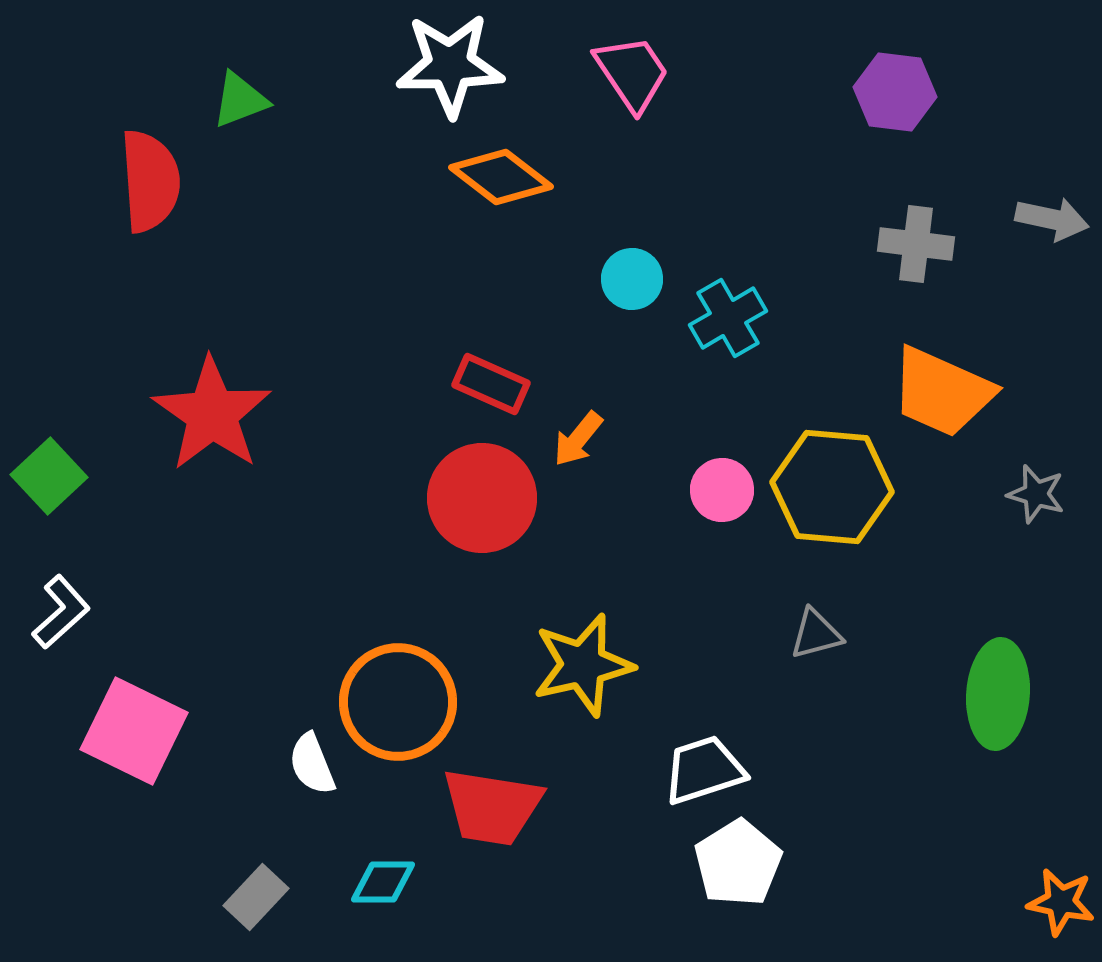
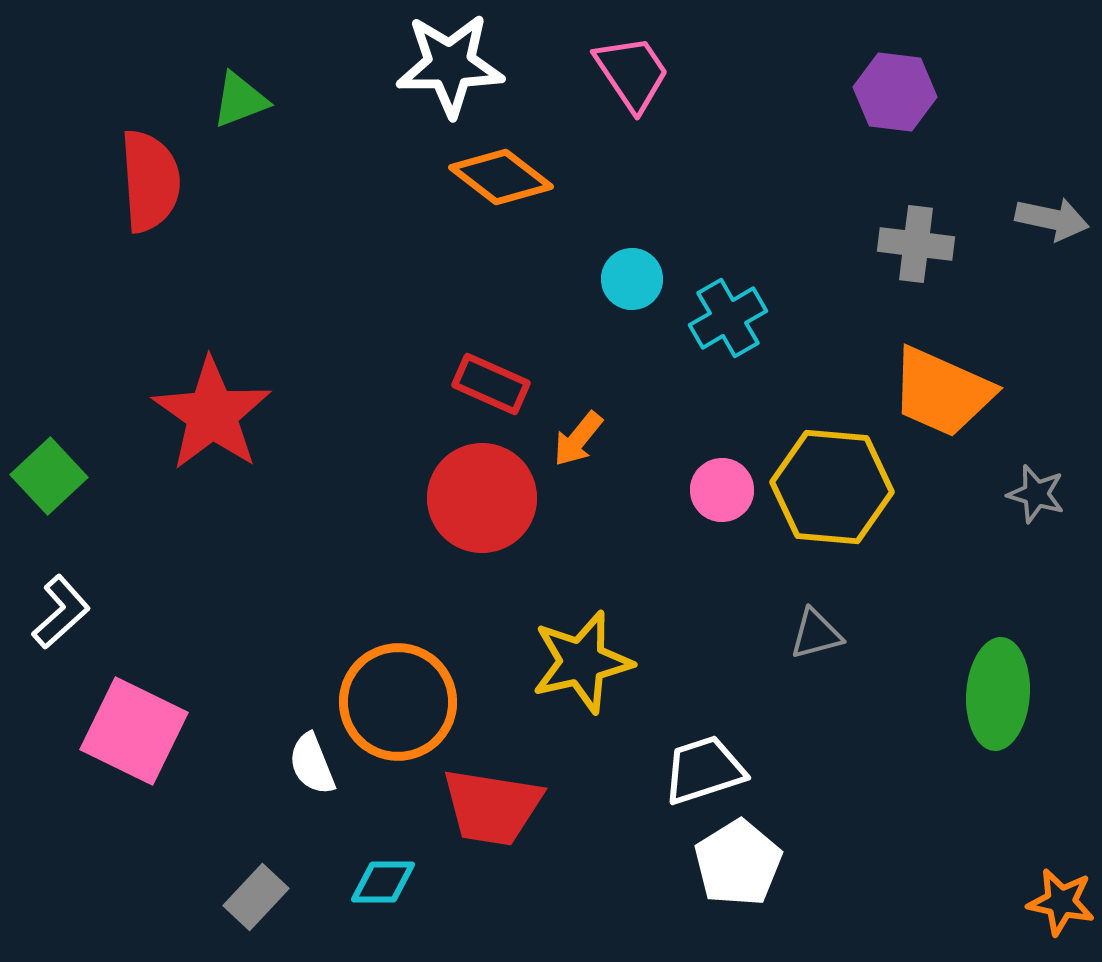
yellow star: moved 1 px left, 3 px up
